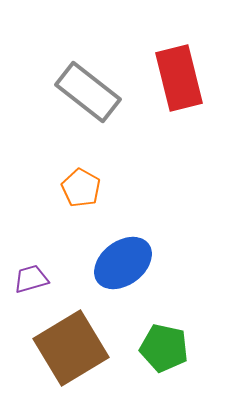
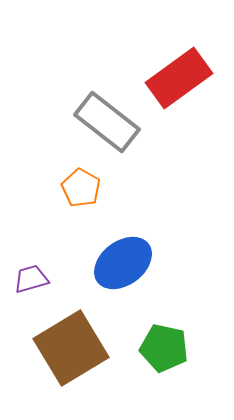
red rectangle: rotated 68 degrees clockwise
gray rectangle: moved 19 px right, 30 px down
